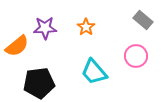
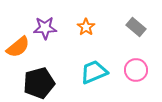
gray rectangle: moved 7 px left, 7 px down
orange semicircle: moved 1 px right, 1 px down
pink circle: moved 14 px down
cyan trapezoid: rotated 108 degrees clockwise
black pentagon: rotated 8 degrees counterclockwise
